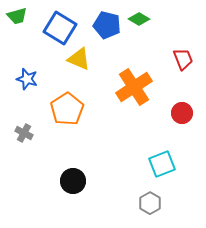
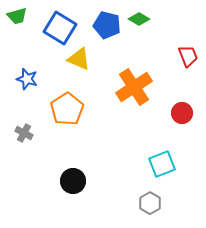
red trapezoid: moved 5 px right, 3 px up
